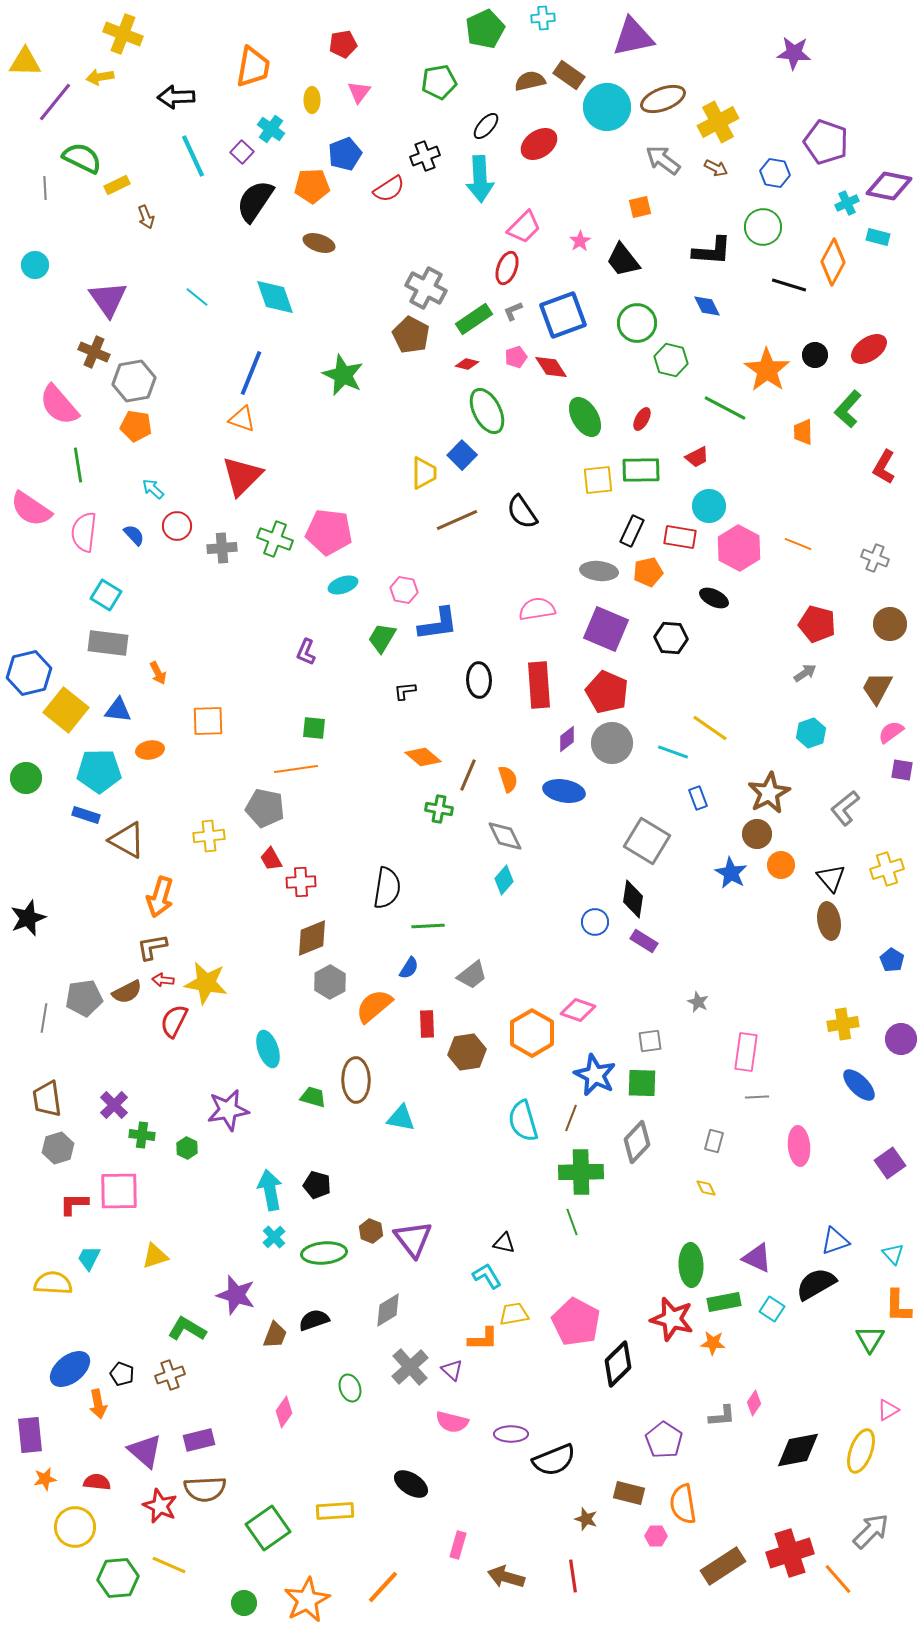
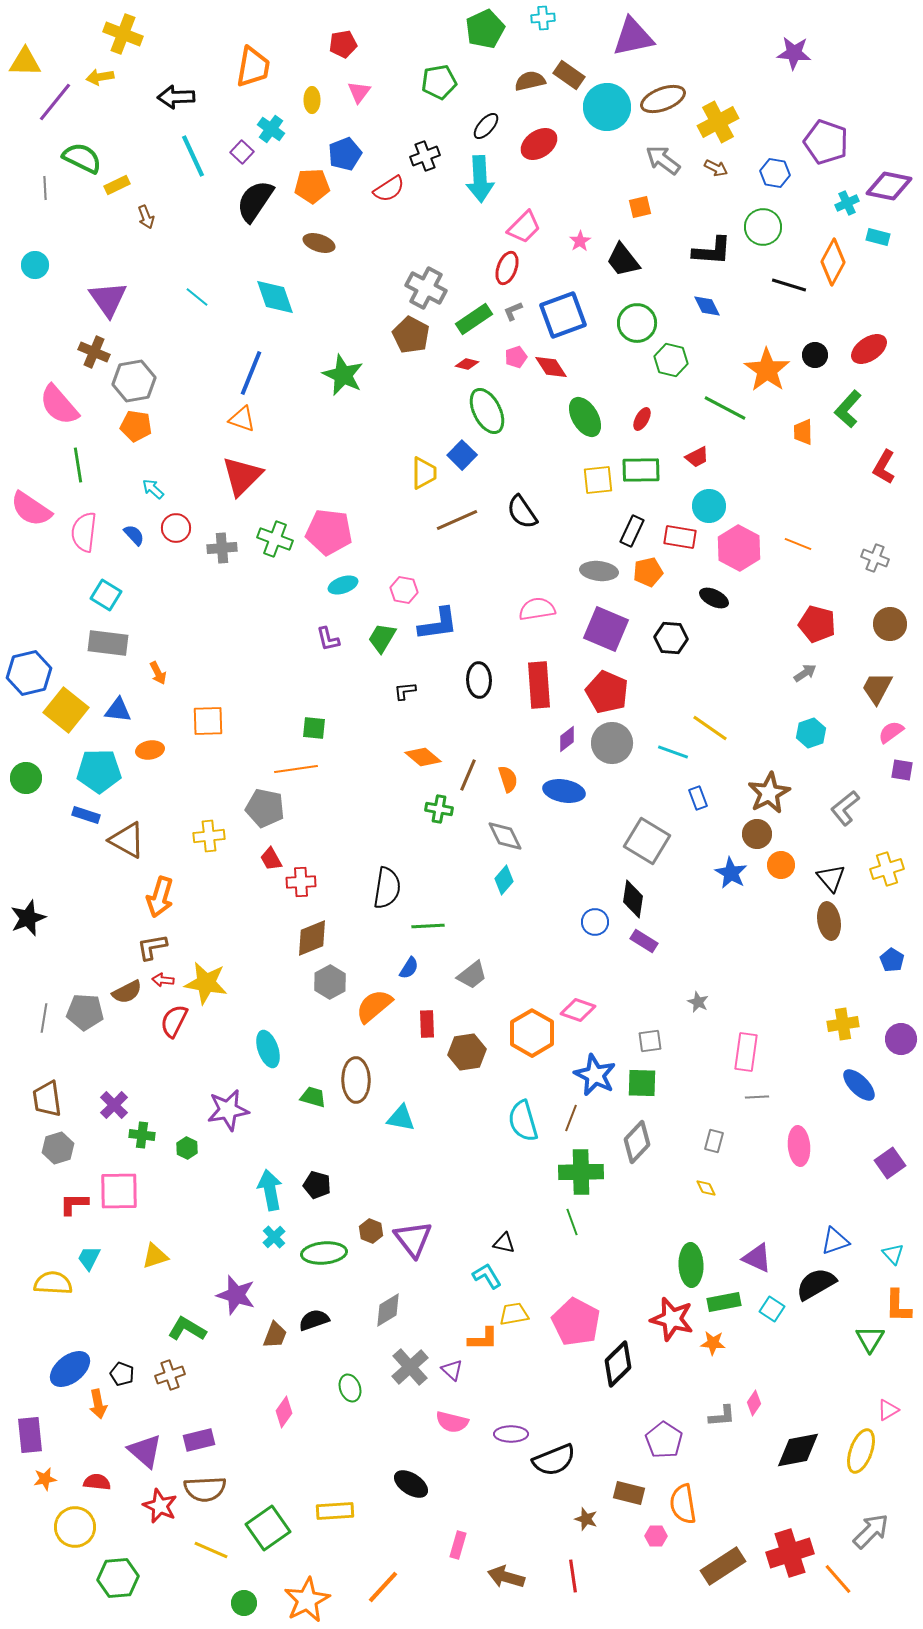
red circle at (177, 526): moved 1 px left, 2 px down
purple L-shape at (306, 652): moved 22 px right, 13 px up; rotated 36 degrees counterclockwise
gray pentagon at (84, 998): moved 1 px right, 14 px down; rotated 12 degrees clockwise
yellow line at (169, 1565): moved 42 px right, 15 px up
